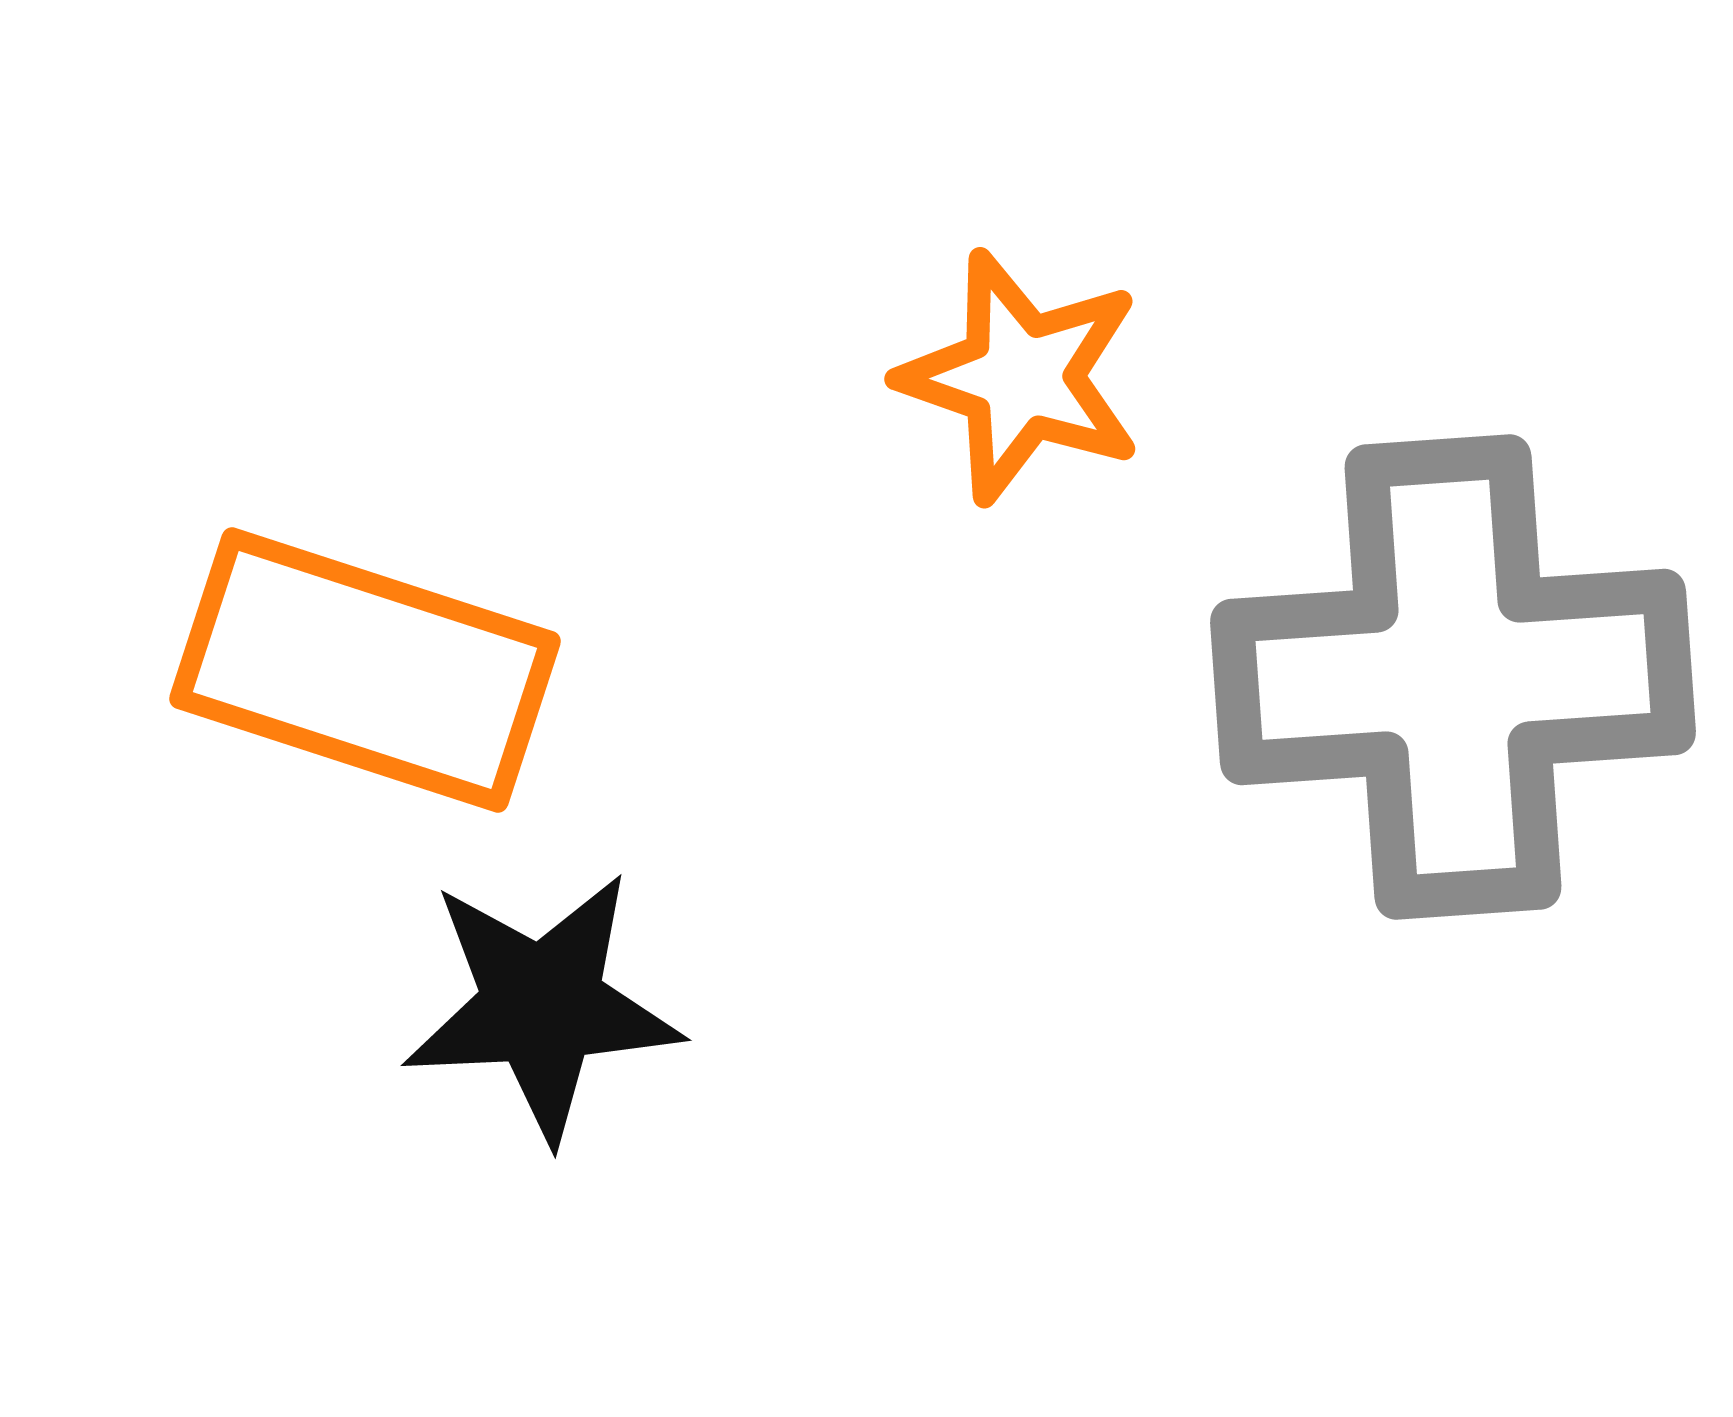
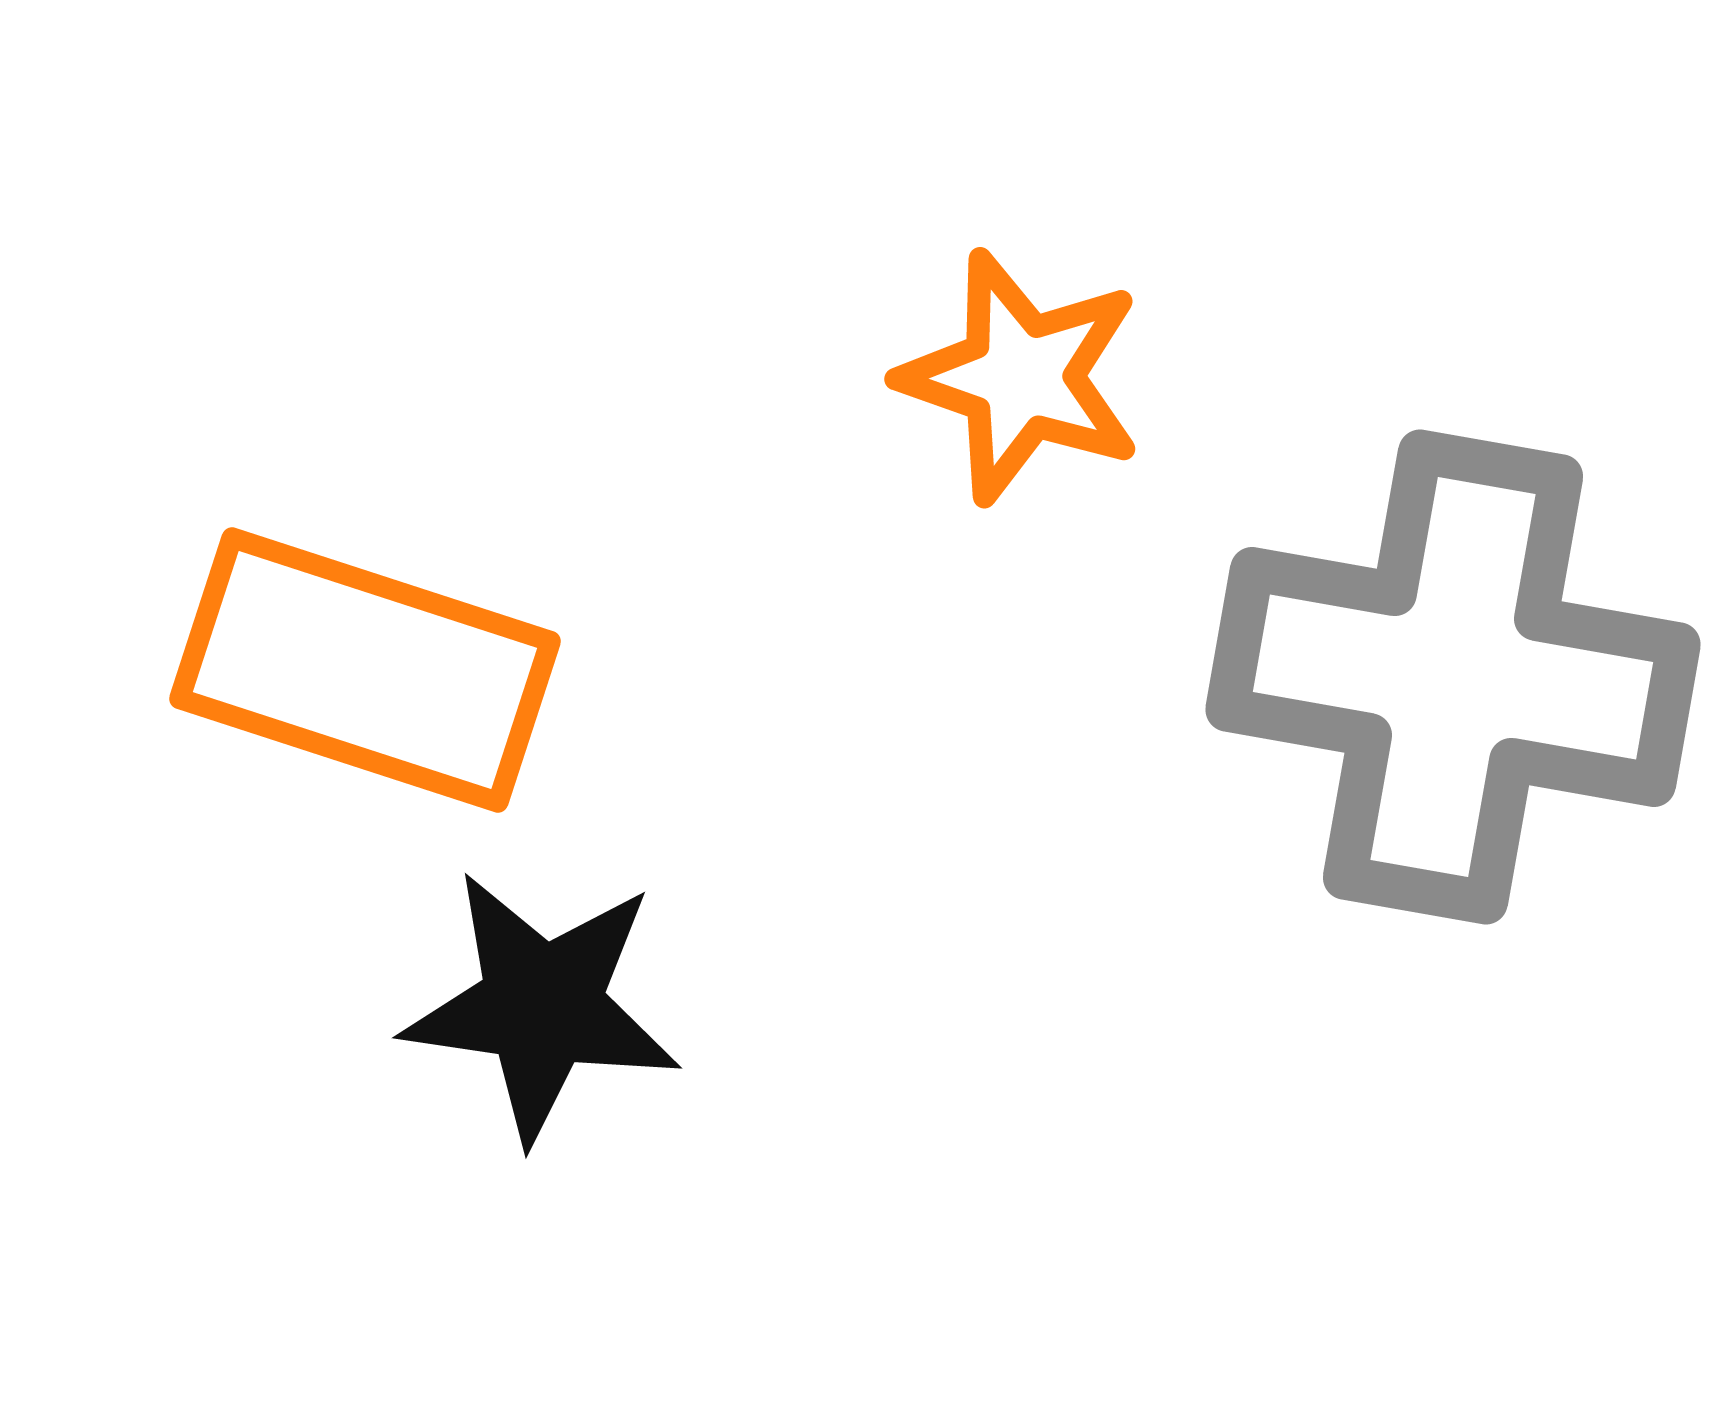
gray cross: rotated 14 degrees clockwise
black star: rotated 11 degrees clockwise
